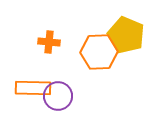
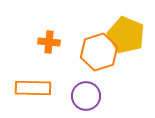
orange hexagon: rotated 15 degrees counterclockwise
purple circle: moved 28 px right
